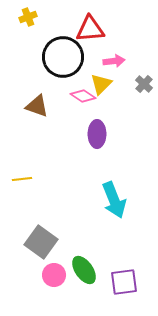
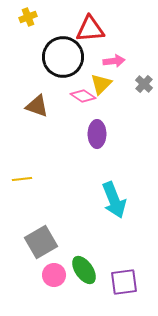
gray square: rotated 24 degrees clockwise
